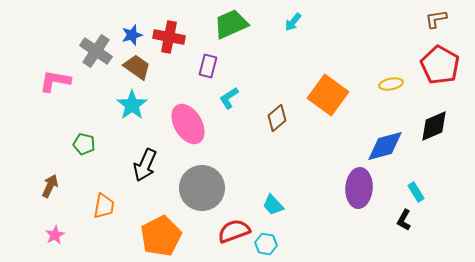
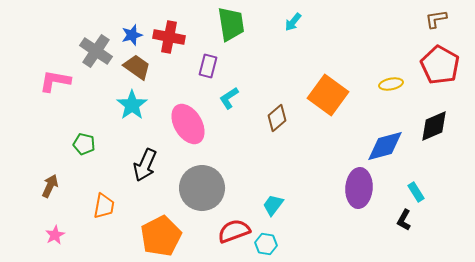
green trapezoid: rotated 105 degrees clockwise
cyan trapezoid: rotated 80 degrees clockwise
